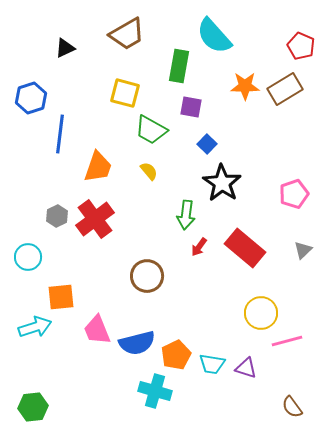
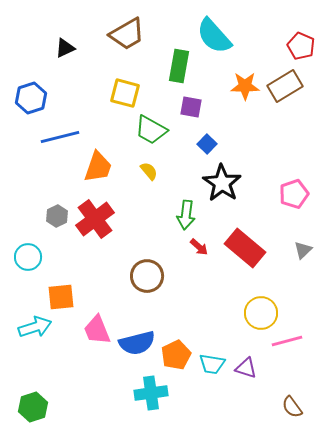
brown rectangle: moved 3 px up
blue line: moved 3 px down; rotated 69 degrees clockwise
red arrow: rotated 84 degrees counterclockwise
cyan cross: moved 4 px left, 2 px down; rotated 24 degrees counterclockwise
green hexagon: rotated 12 degrees counterclockwise
